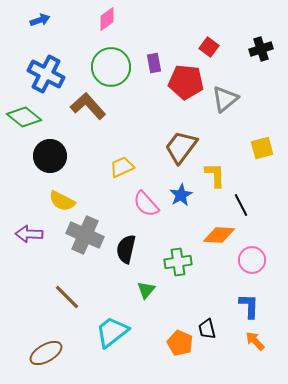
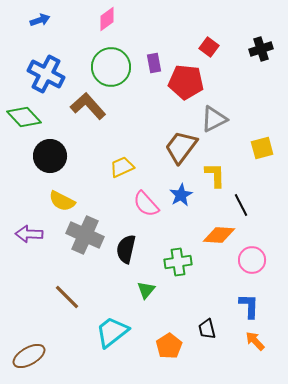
gray triangle: moved 11 px left, 20 px down; rotated 12 degrees clockwise
green diamond: rotated 8 degrees clockwise
orange pentagon: moved 11 px left, 3 px down; rotated 15 degrees clockwise
brown ellipse: moved 17 px left, 3 px down
